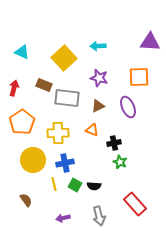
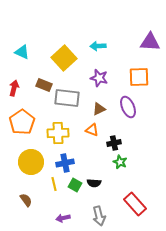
brown triangle: moved 1 px right, 3 px down
yellow circle: moved 2 px left, 2 px down
black semicircle: moved 3 px up
